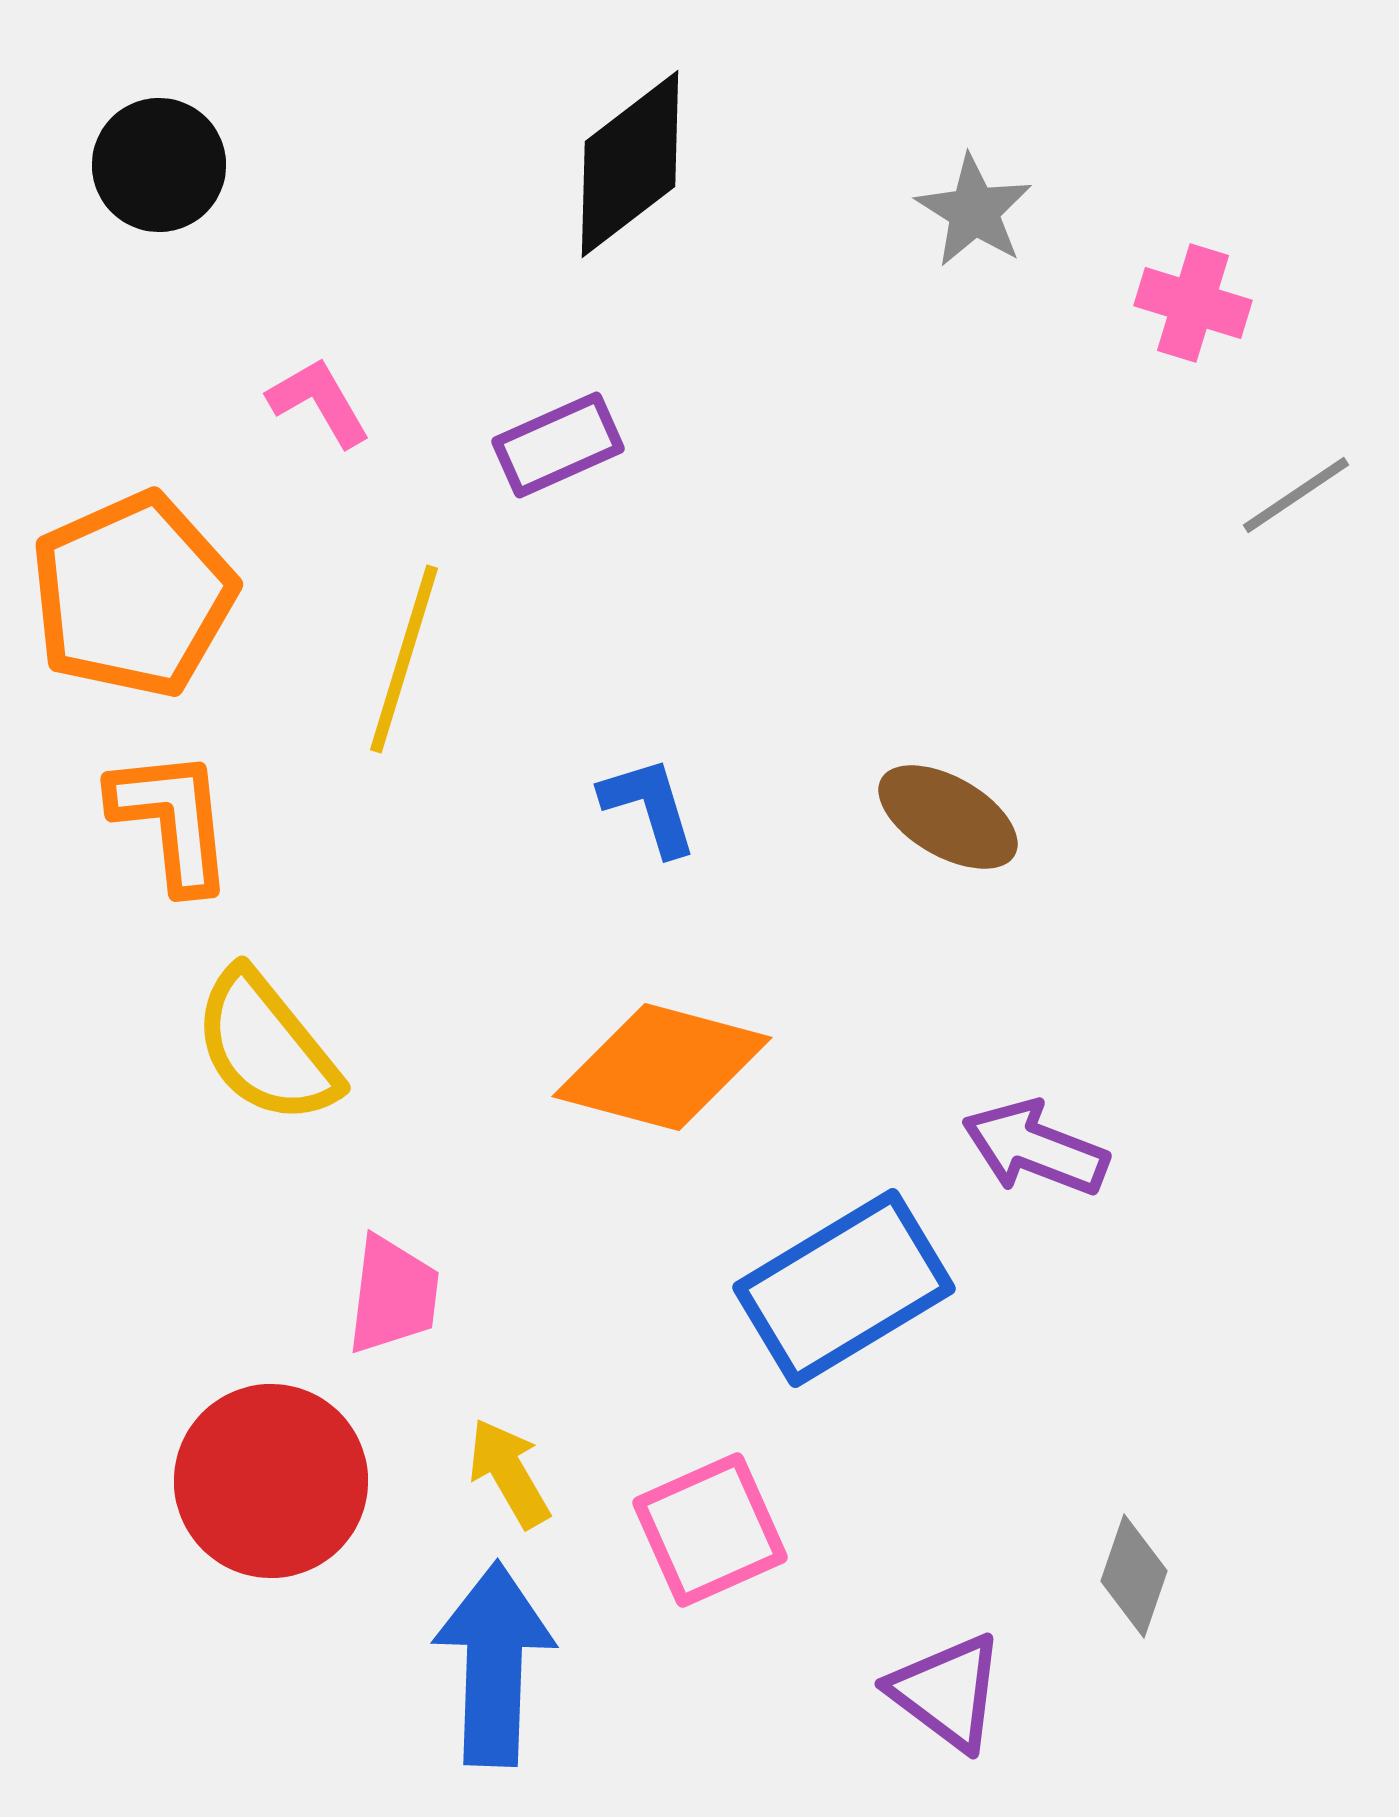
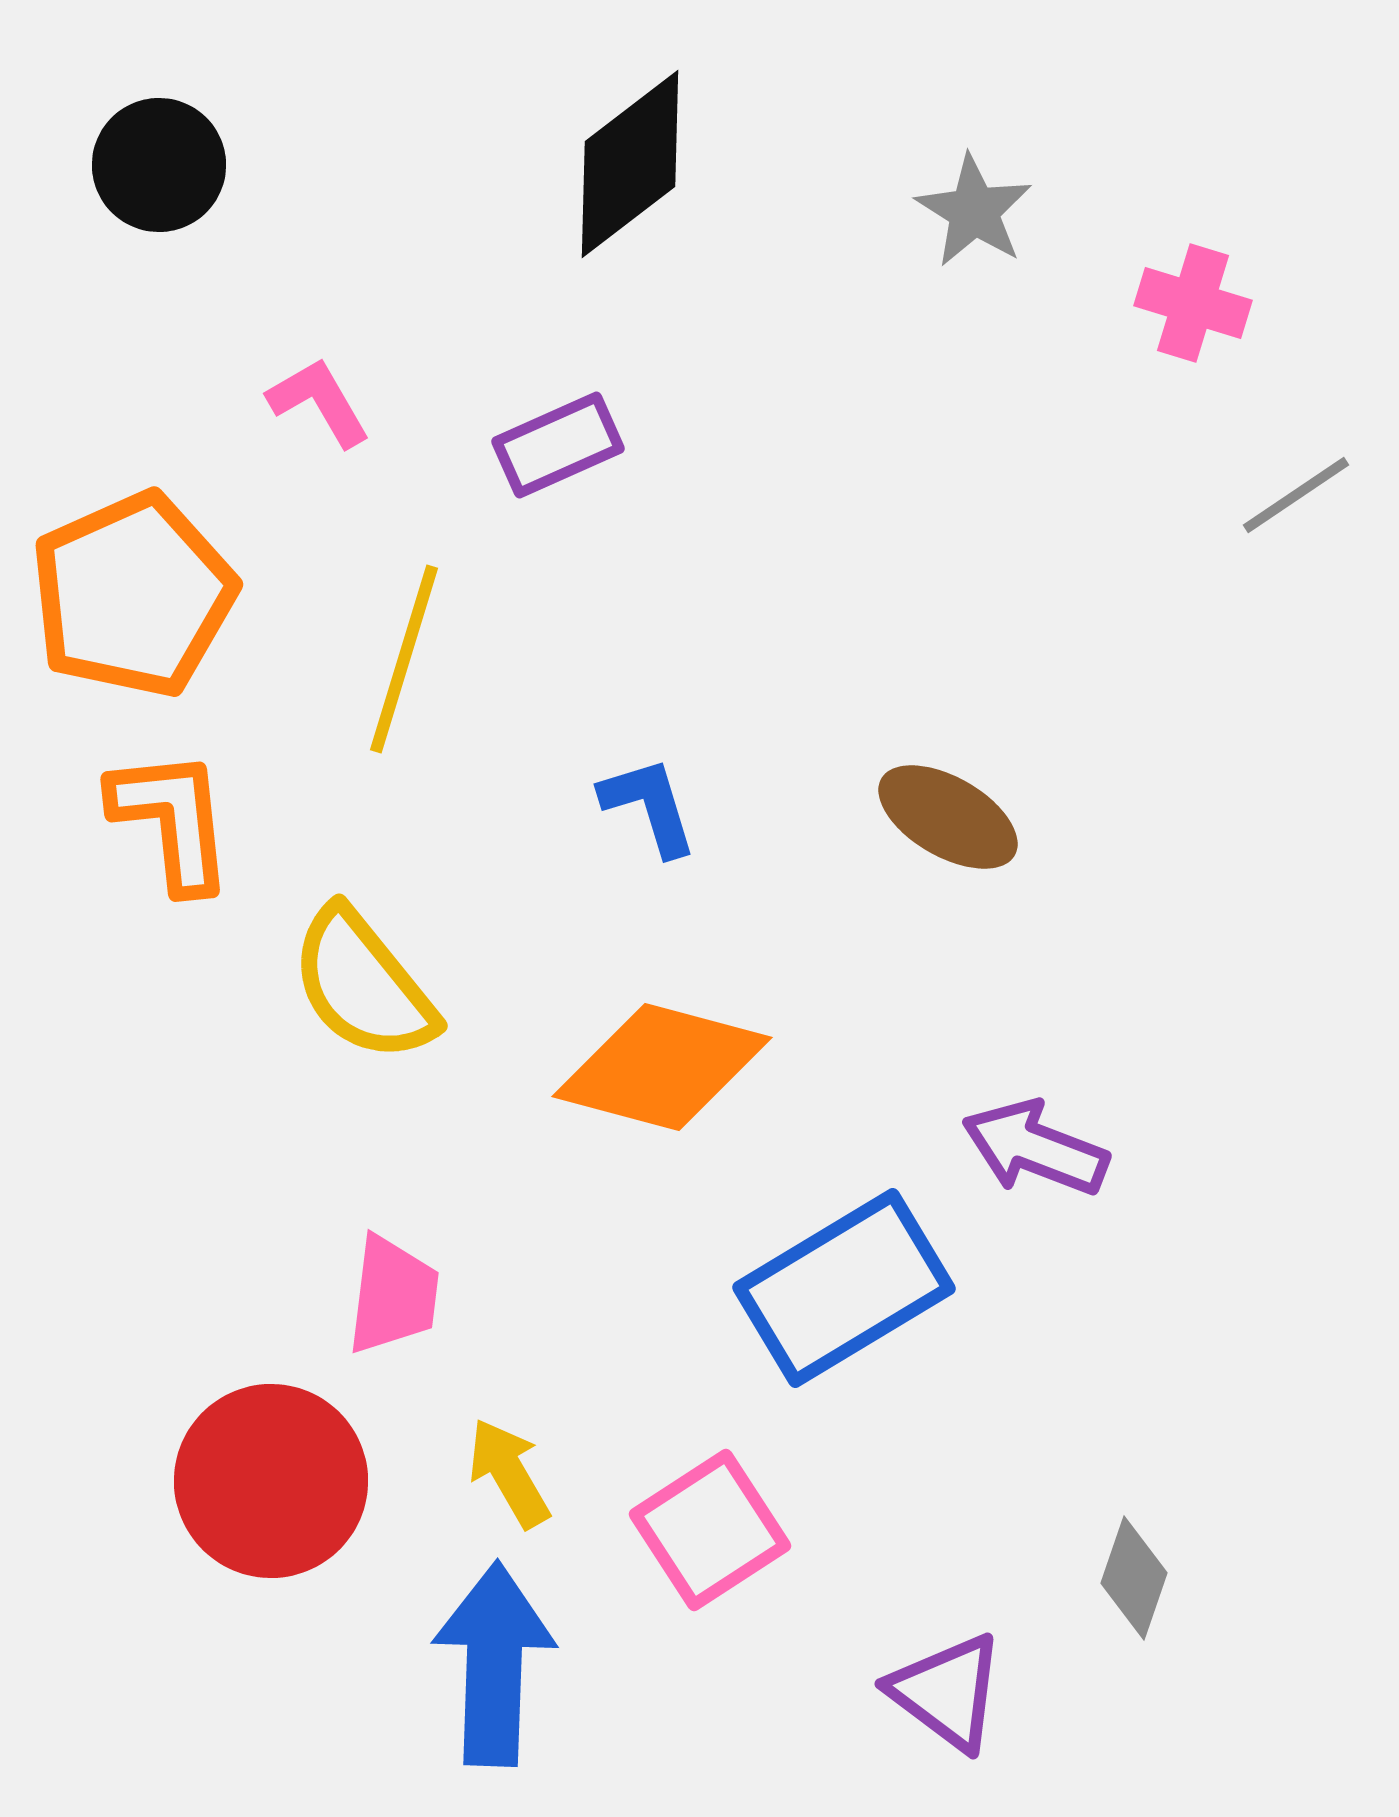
yellow semicircle: moved 97 px right, 62 px up
pink square: rotated 9 degrees counterclockwise
gray diamond: moved 2 px down
